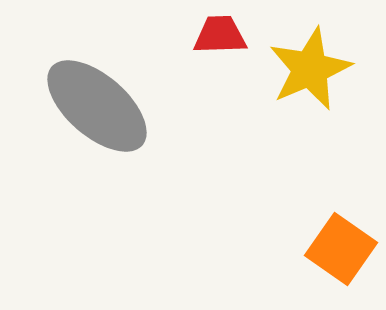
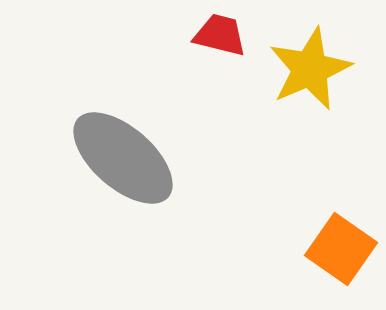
red trapezoid: rotated 16 degrees clockwise
gray ellipse: moved 26 px right, 52 px down
